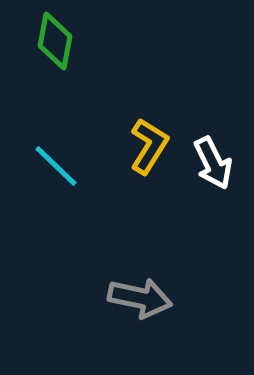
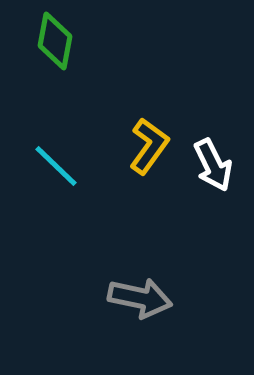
yellow L-shape: rotated 4 degrees clockwise
white arrow: moved 2 px down
